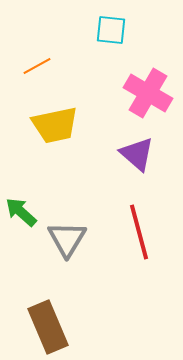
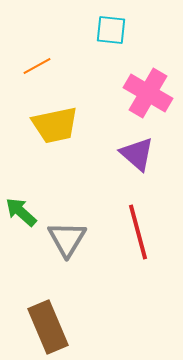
red line: moved 1 px left
